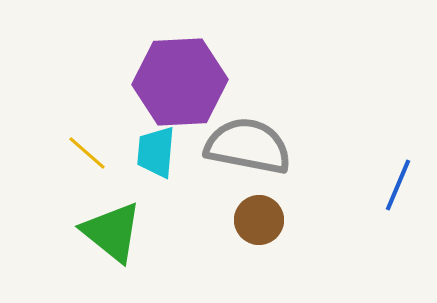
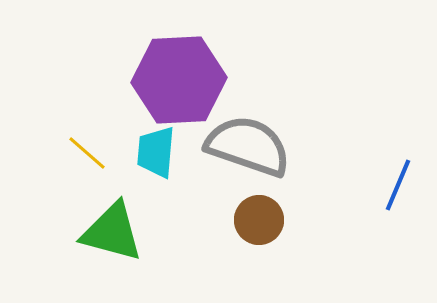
purple hexagon: moved 1 px left, 2 px up
gray semicircle: rotated 8 degrees clockwise
green triangle: rotated 24 degrees counterclockwise
